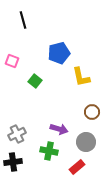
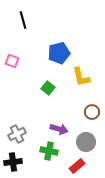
green square: moved 13 px right, 7 px down
red rectangle: moved 1 px up
